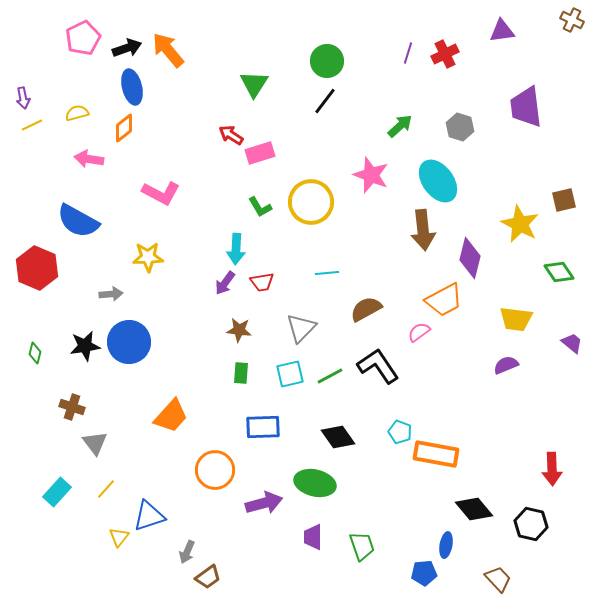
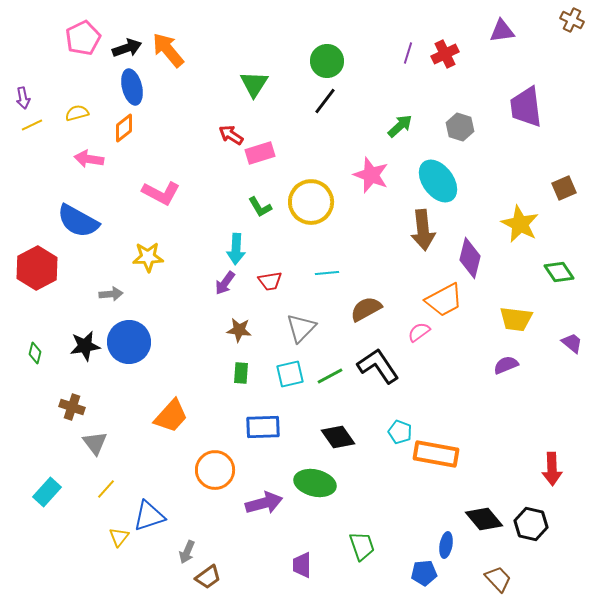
brown square at (564, 200): moved 12 px up; rotated 10 degrees counterclockwise
red hexagon at (37, 268): rotated 9 degrees clockwise
red trapezoid at (262, 282): moved 8 px right, 1 px up
cyan rectangle at (57, 492): moved 10 px left
black diamond at (474, 509): moved 10 px right, 10 px down
purple trapezoid at (313, 537): moved 11 px left, 28 px down
